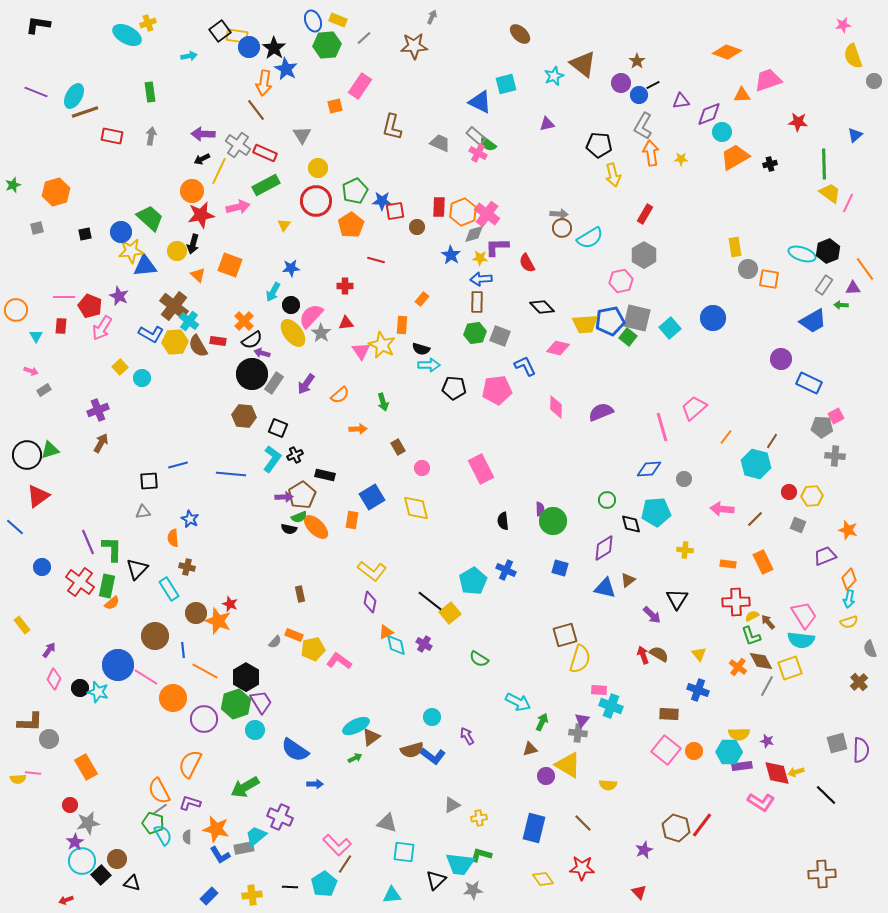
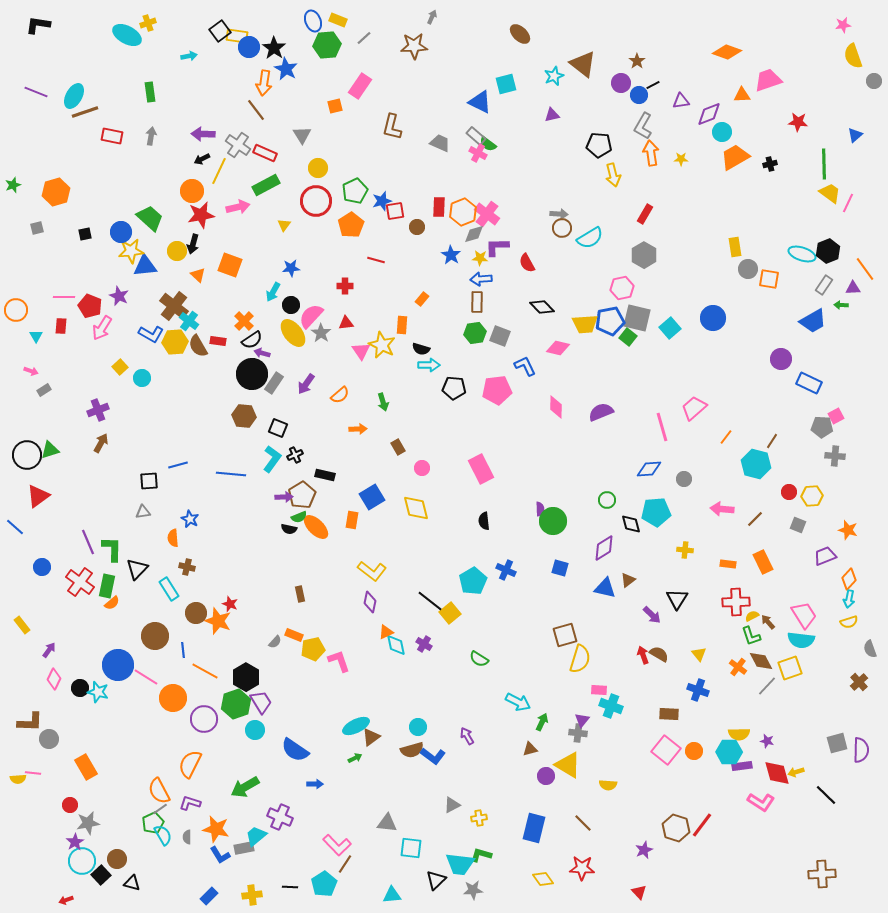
purple triangle at (547, 124): moved 5 px right, 9 px up
blue star at (382, 201): rotated 18 degrees counterclockwise
pink hexagon at (621, 281): moved 1 px right, 7 px down
black semicircle at (503, 521): moved 19 px left
pink L-shape at (339, 661): rotated 35 degrees clockwise
gray line at (767, 686): rotated 15 degrees clockwise
cyan circle at (432, 717): moved 14 px left, 10 px down
green pentagon at (153, 823): rotated 30 degrees clockwise
gray triangle at (387, 823): rotated 10 degrees counterclockwise
cyan square at (404, 852): moved 7 px right, 4 px up
